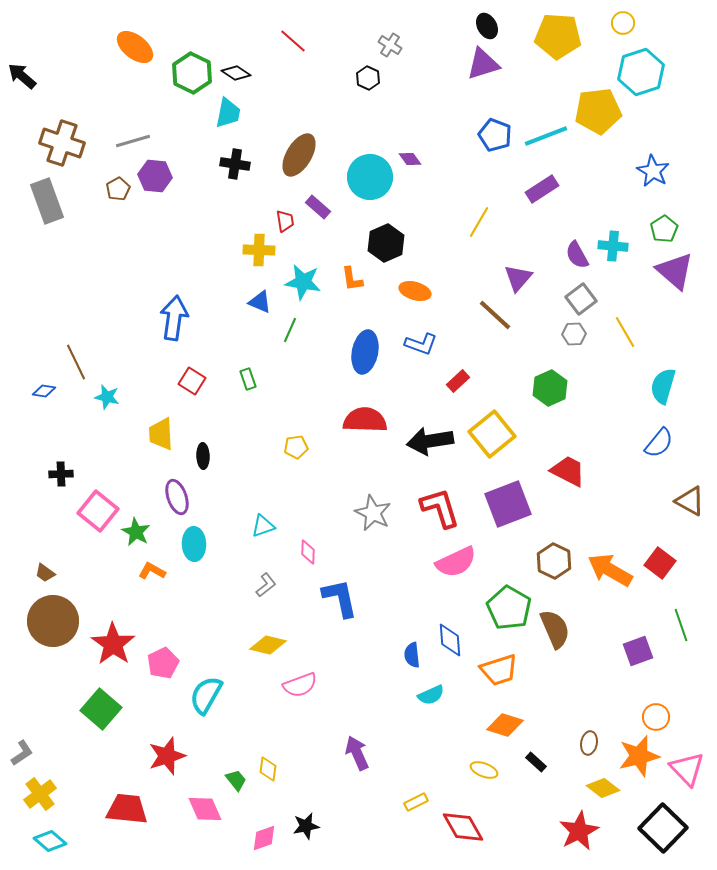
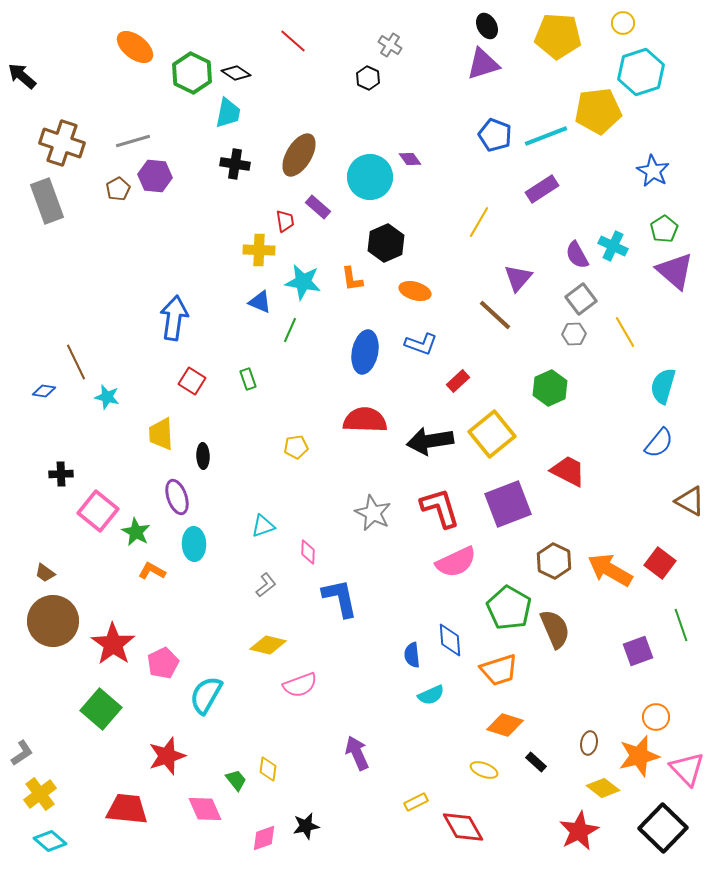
cyan cross at (613, 246): rotated 20 degrees clockwise
